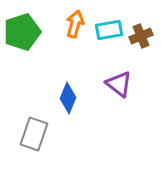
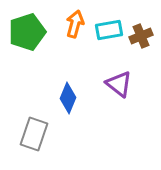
green pentagon: moved 5 px right
